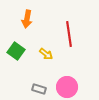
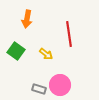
pink circle: moved 7 px left, 2 px up
